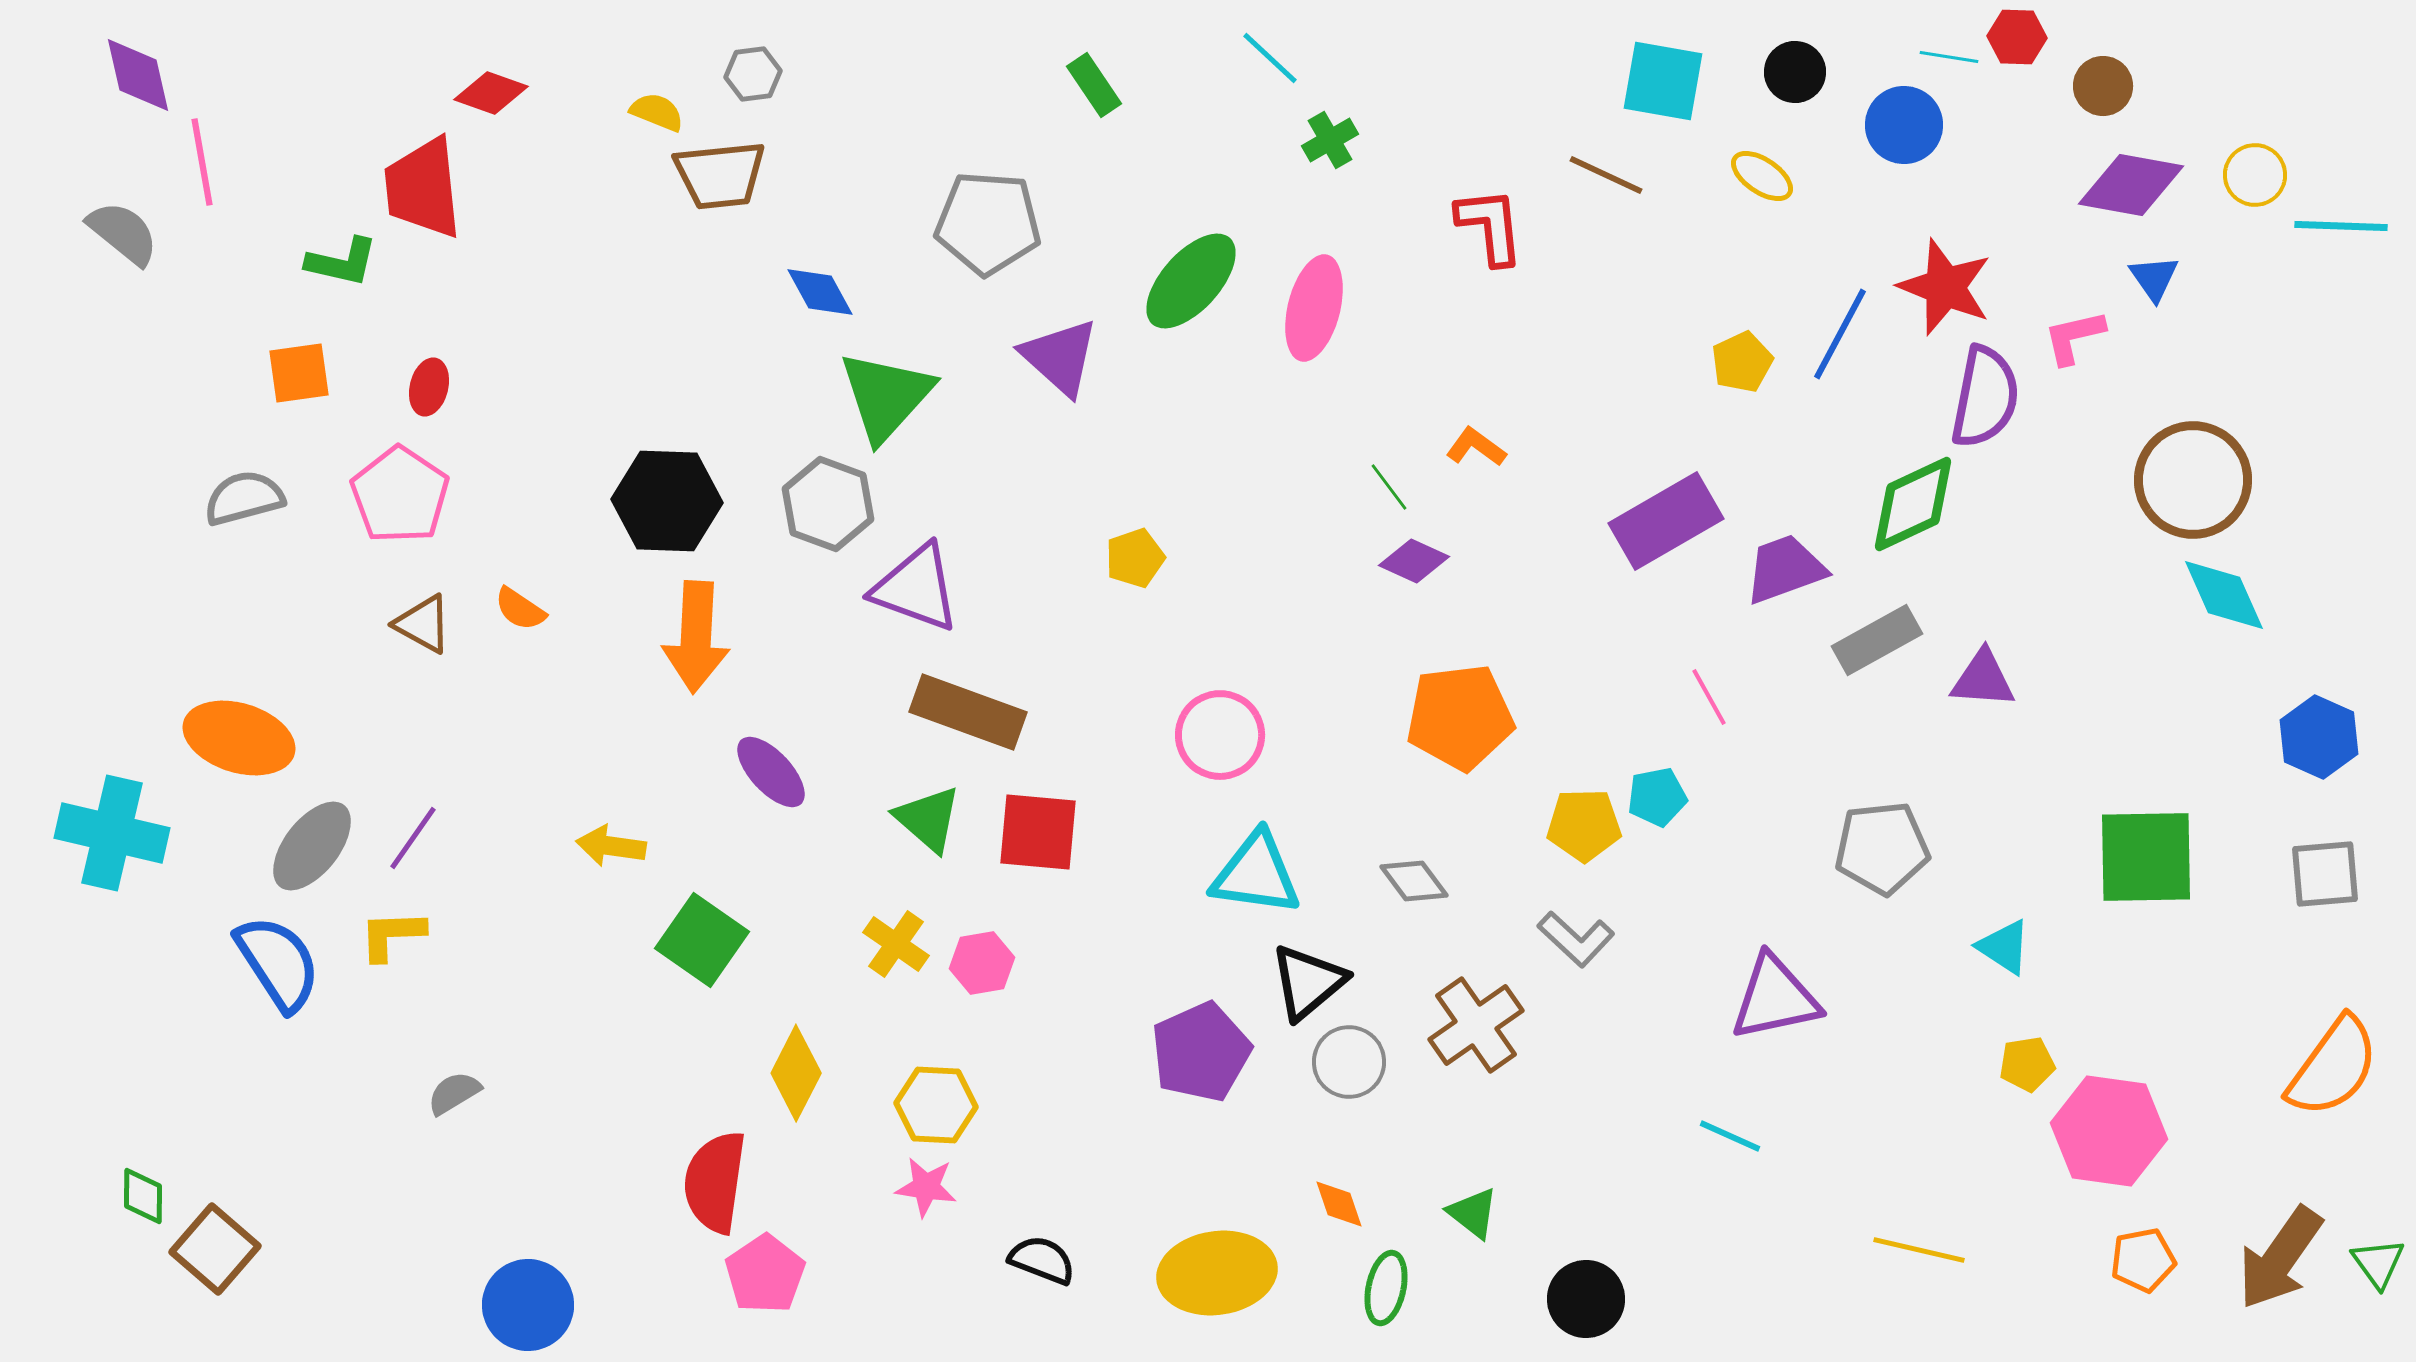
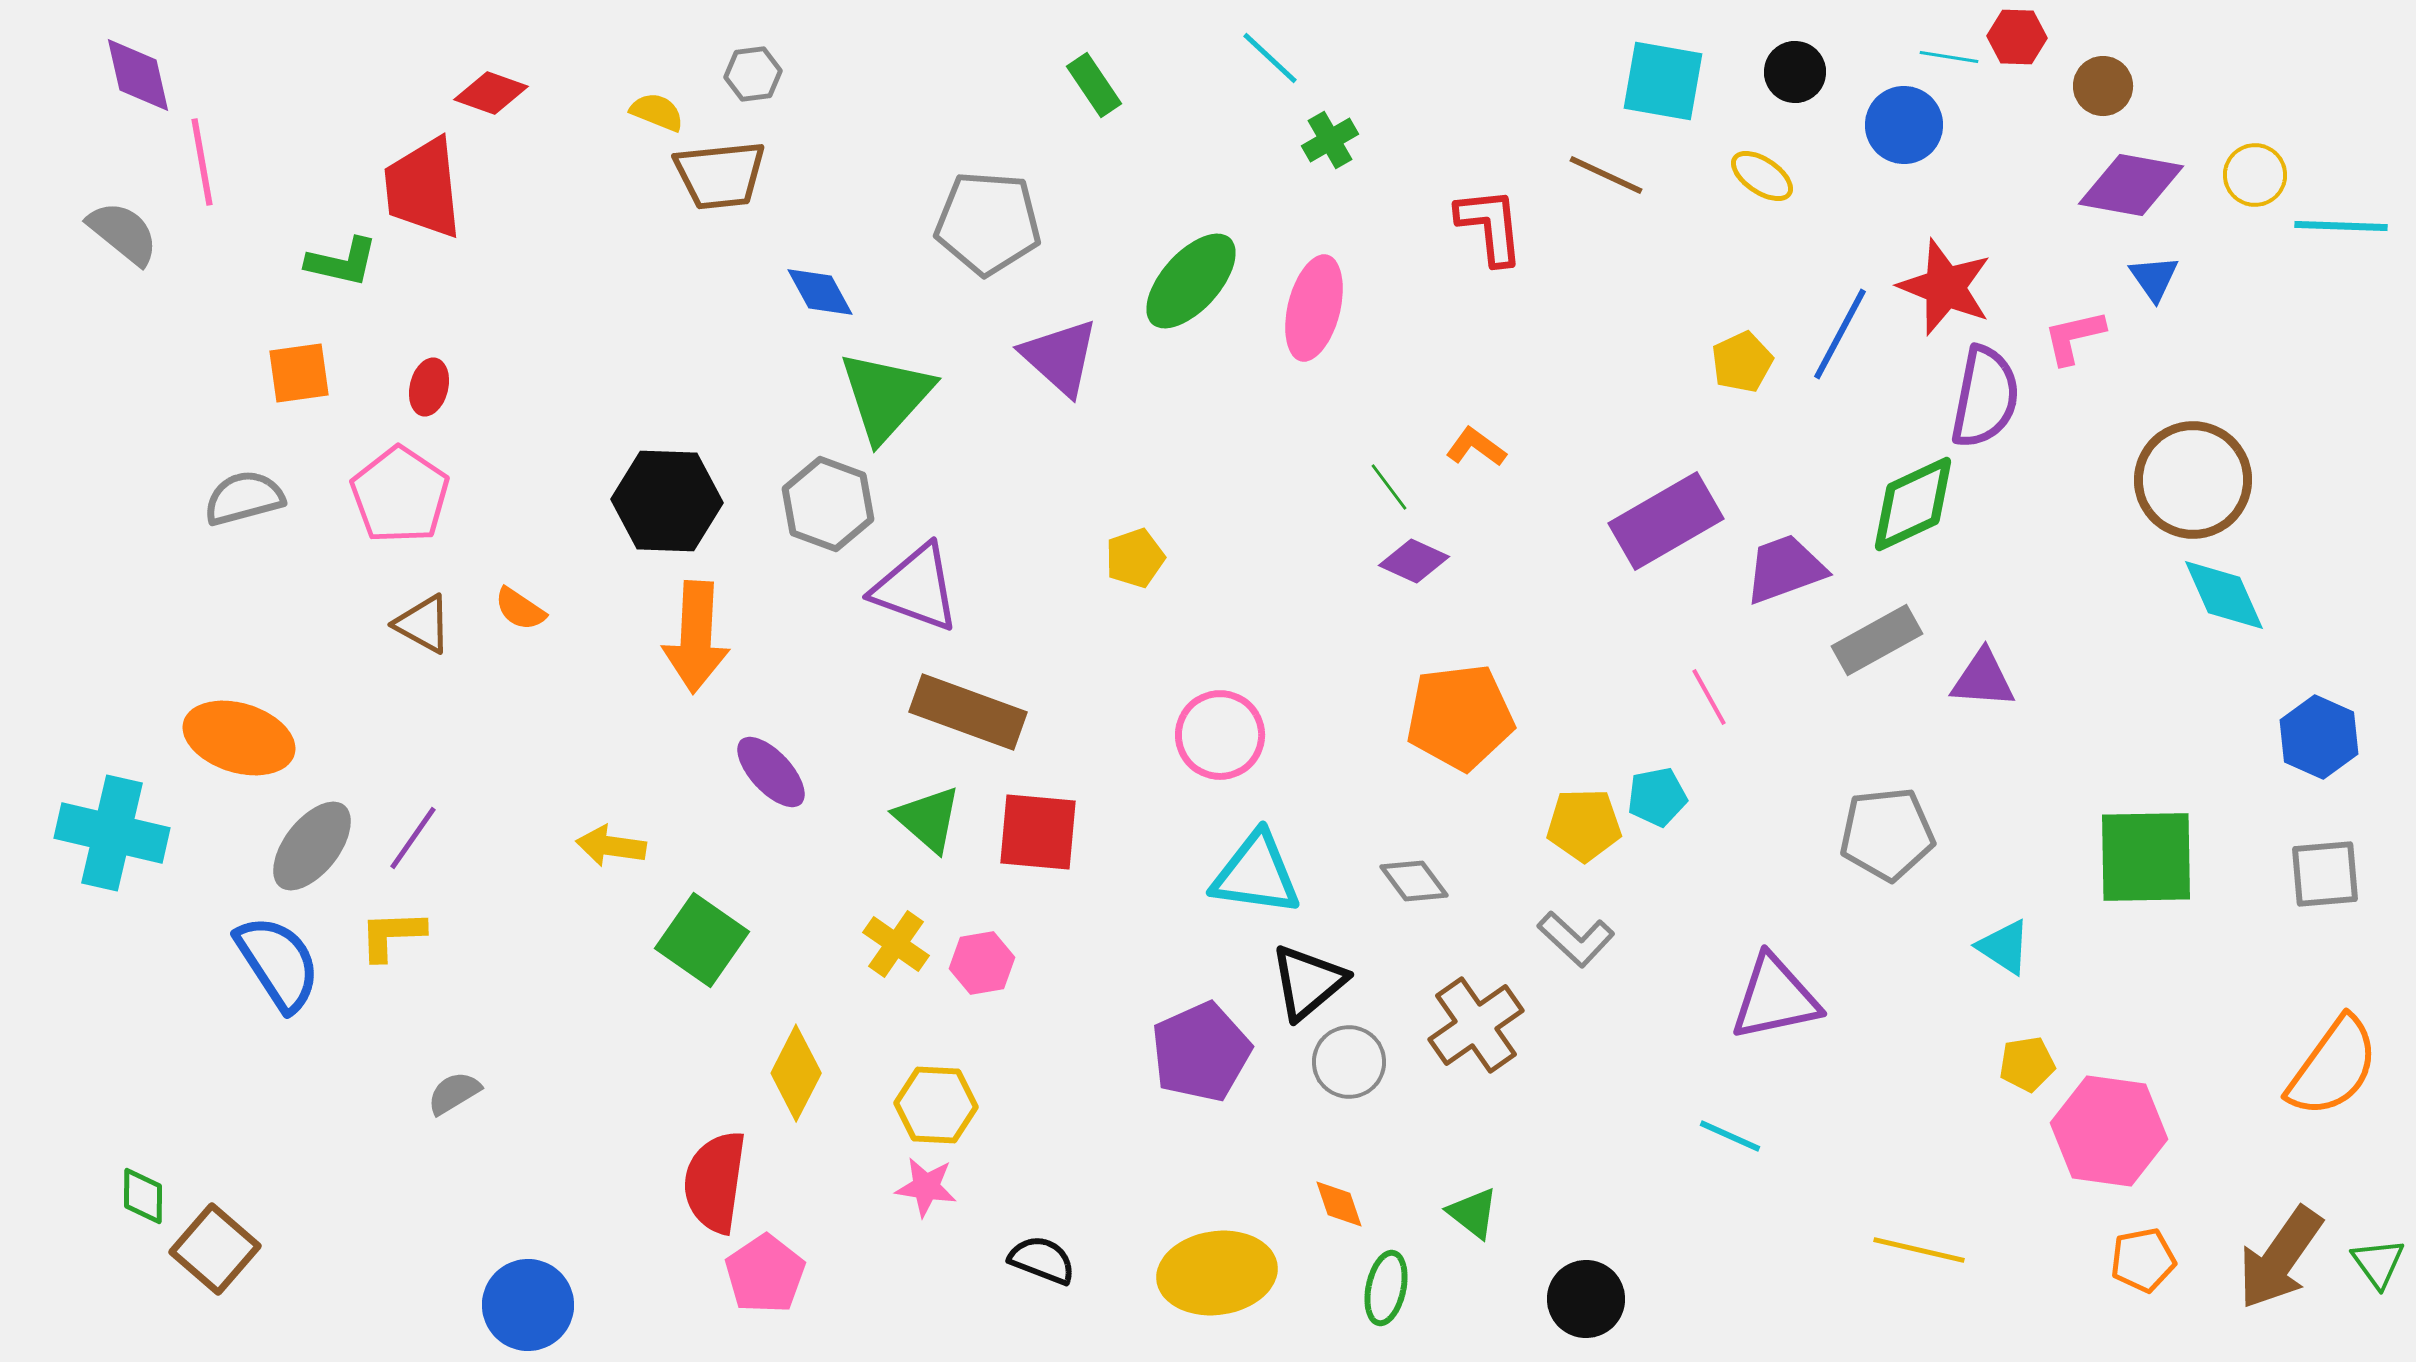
gray pentagon at (1882, 848): moved 5 px right, 14 px up
